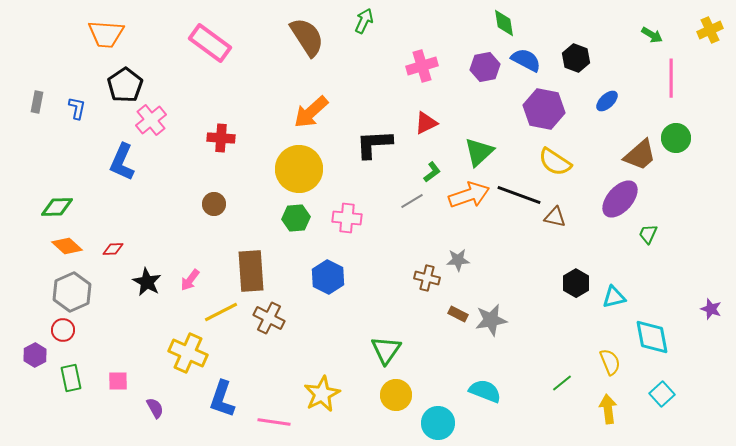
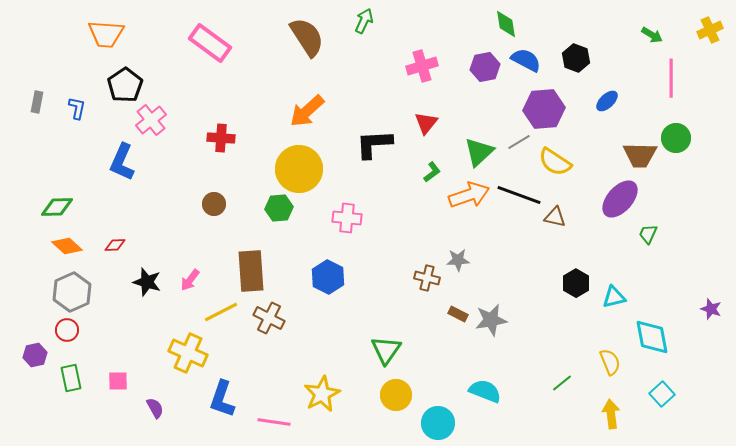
green diamond at (504, 23): moved 2 px right, 1 px down
purple hexagon at (544, 109): rotated 15 degrees counterclockwise
orange arrow at (311, 112): moved 4 px left, 1 px up
red triangle at (426, 123): rotated 25 degrees counterclockwise
brown trapezoid at (640, 155): rotated 42 degrees clockwise
gray line at (412, 201): moved 107 px right, 59 px up
green hexagon at (296, 218): moved 17 px left, 10 px up
red diamond at (113, 249): moved 2 px right, 4 px up
black star at (147, 282): rotated 12 degrees counterclockwise
red circle at (63, 330): moved 4 px right
purple hexagon at (35, 355): rotated 15 degrees clockwise
yellow arrow at (608, 409): moved 3 px right, 5 px down
